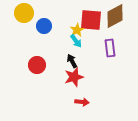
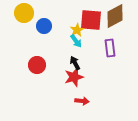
black arrow: moved 3 px right, 2 px down
red arrow: moved 1 px up
